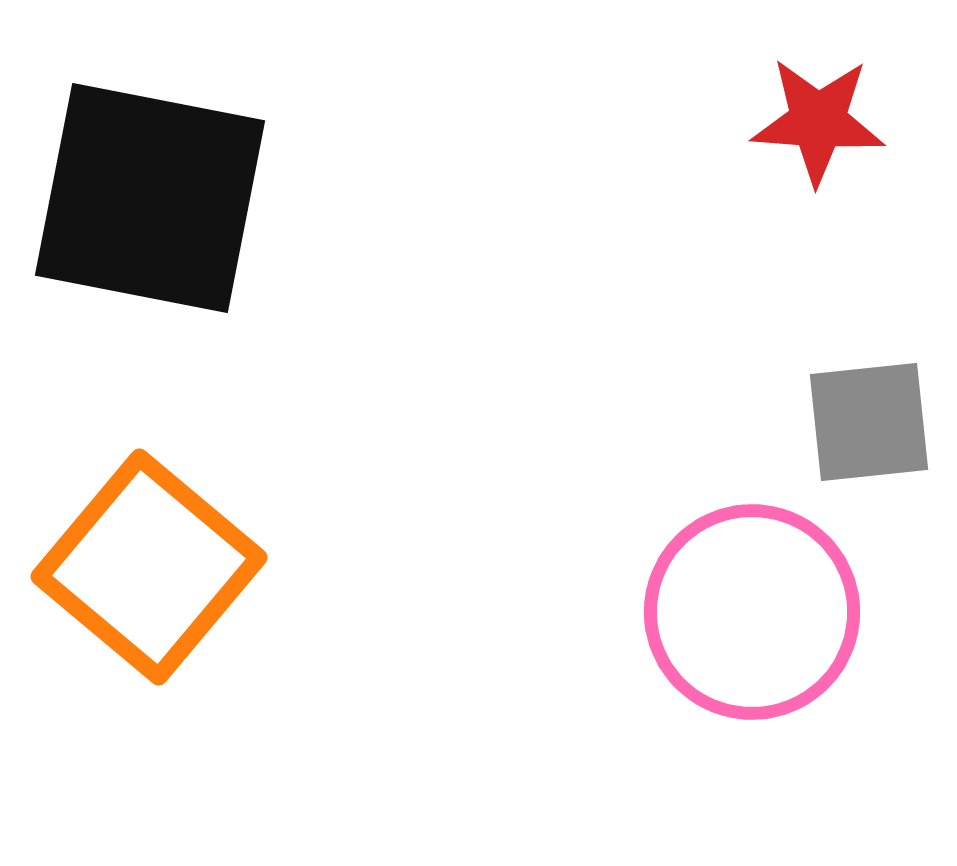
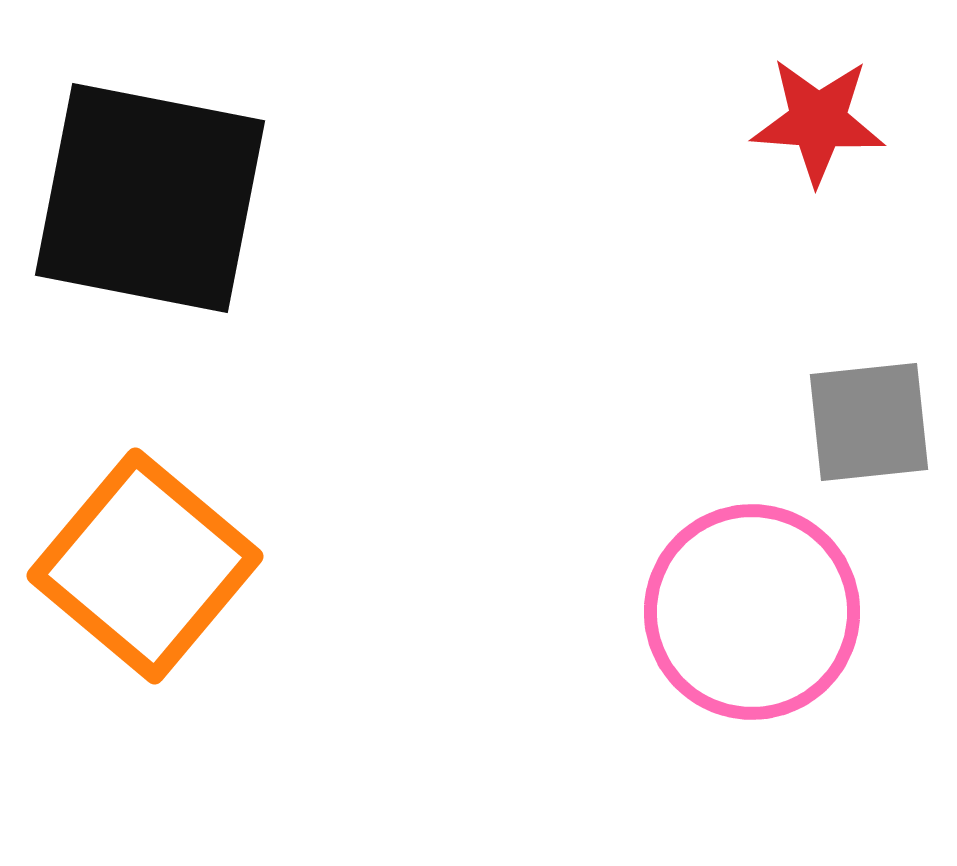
orange square: moved 4 px left, 1 px up
